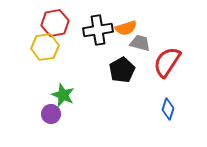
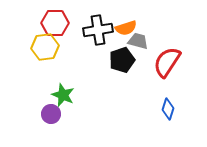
red hexagon: rotated 12 degrees clockwise
gray trapezoid: moved 2 px left, 2 px up
black pentagon: moved 10 px up; rotated 10 degrees clockwise
